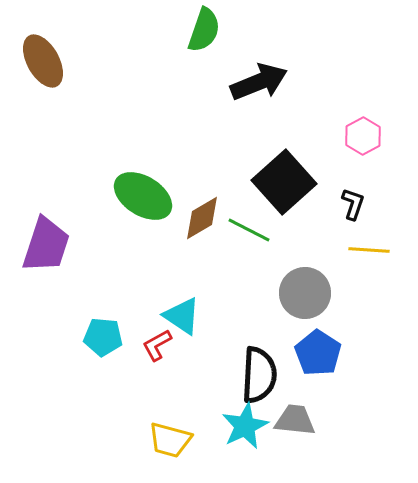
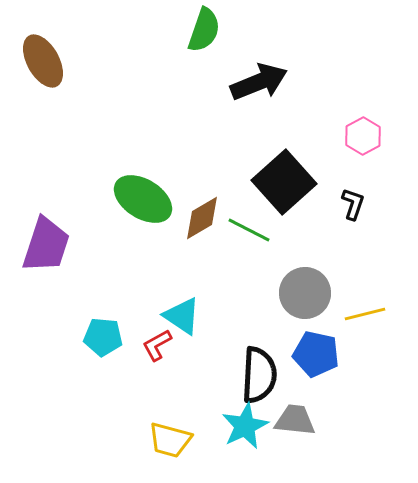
green ellipse: moved 3 px down
yellow line: moved 4 px left, 64 px down; rotated 18 degrees counterclockwise
blue pentagon: moved 2 px left, 1 px down; rotated 21 degrees counterclockwise
